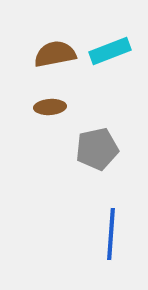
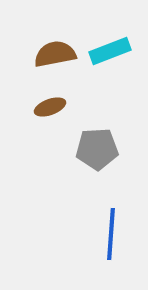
brown ellipse: rotated 16 degrees counterclockwise
gray pentagon: rotated 9 degrees clockwise
